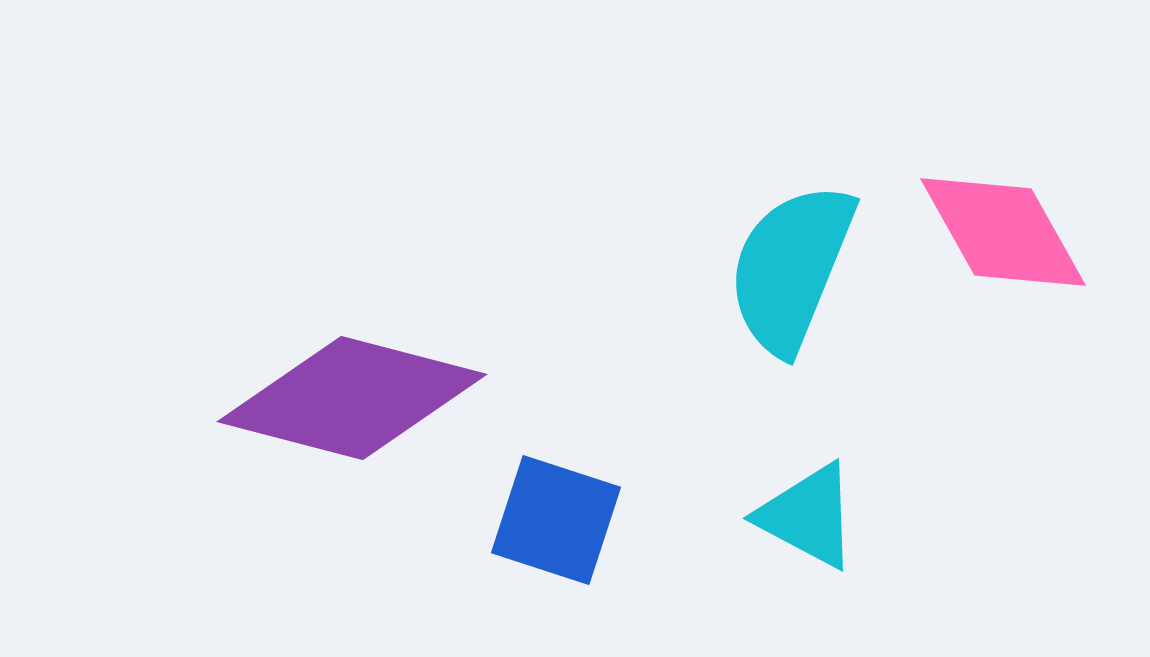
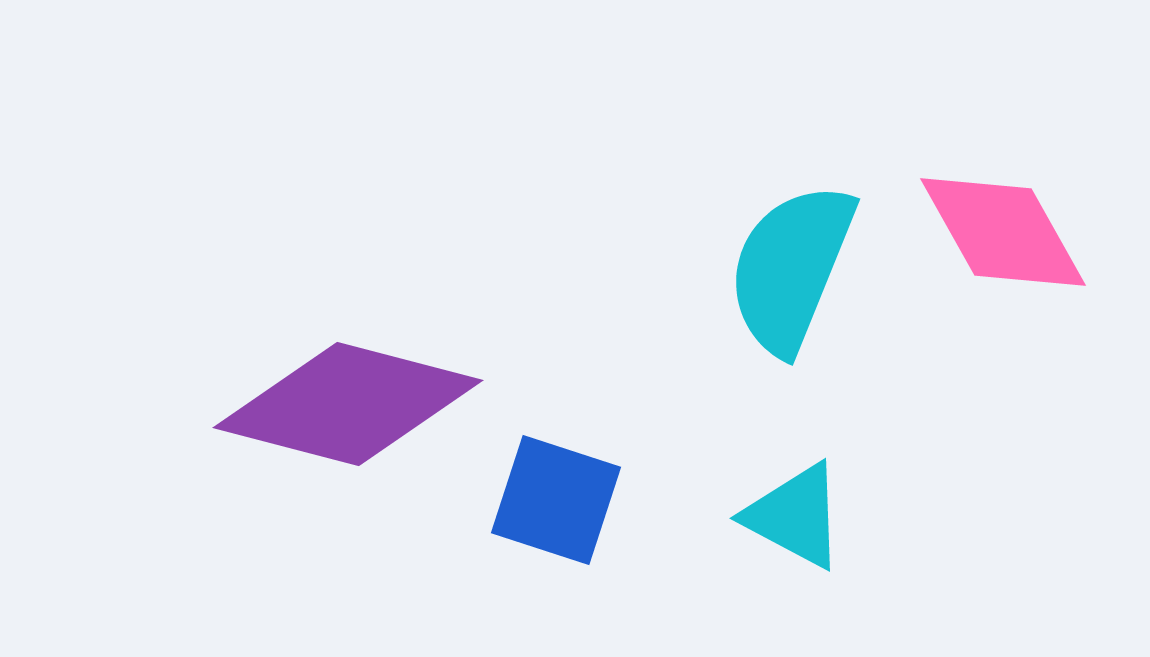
purple diamond: moved 4 px left, 6 px down
cyan triangle: moved 13 px left
blue square: moved 20 px up
